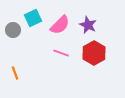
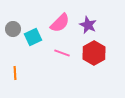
cyan square: moved 19 px down
pink semicircle: moved 2 px up
gray circle: moved 1 px up
pink line: moved 1 px right
orange line: rotated 16 degrees clockwise
